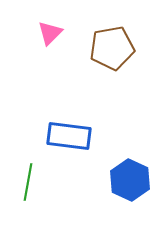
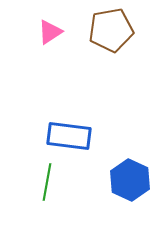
pink triangle: moved 1 px up; rotated 12 degrees clockwise
brown pentagon: moved 1 px left, 18 px up
green line: moved 19 px right
